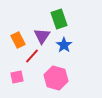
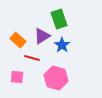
purple triangle: rotated 24 degrees clockwise
orange rectangle: rotated 21 degrees counterclockwise
blue star: moved 2 px left
red line: moved 2 px down; rotated 63 degrees clockwise
pink square: rotated 16 degrees clockwise
